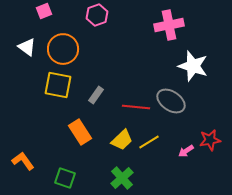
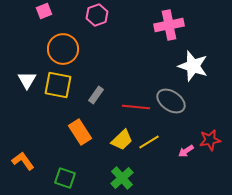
white triangle: moved 33 px down; rotated 24 degrees clockwise
